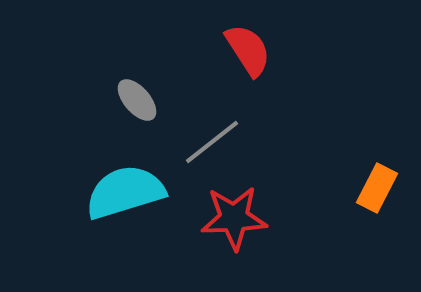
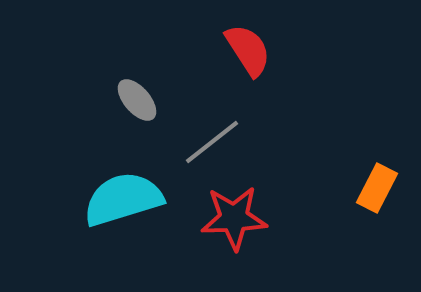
cyan semicircle: moved 2 px left, 7 px down
